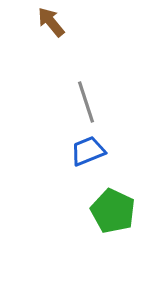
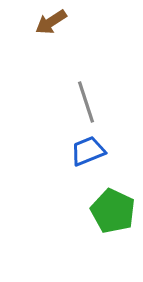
brown arrow: rotated 84 degrees counterclockwise
